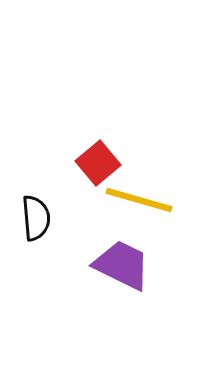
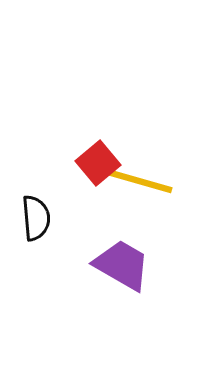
yellow line: moved 19 px up
purple trapezoid: rotated 4 degrees clockwise
